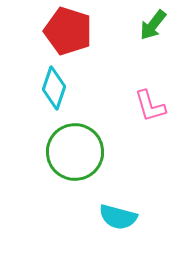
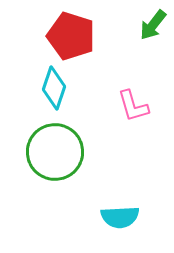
red pentagon: moved 3 px right, 5 px down
pink L-shape: moved 17 px left
green circle: moved 20 px left
cyan semicircle: moved 2 px right; rotated 18 degrees counterclockwise
